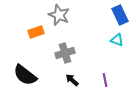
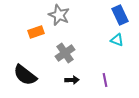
gray cross: rotated 18 degrees counterclockwise
black arrow: rotated 136 degrees clockwise
